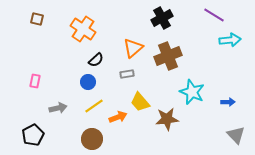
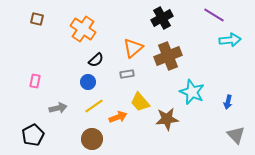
blue arrow: rotated 104 degrees clockwise
